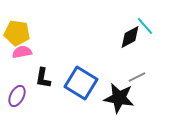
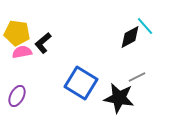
black L-shape: moved 35 px up; rotated 40 degrees clockwise
